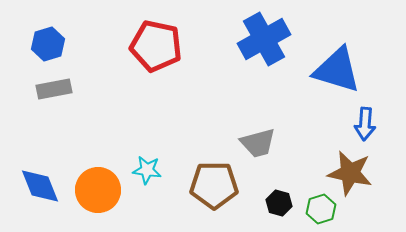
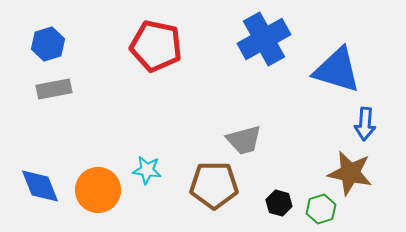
gray trapezoid: moved 14 px left, 3 px up
